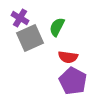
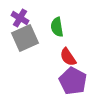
green semicircle: rotated 36 degrees counterclockwise
gray square: moved 5 px left
red semicircle: rotated 48 degrees clockwise
